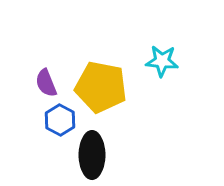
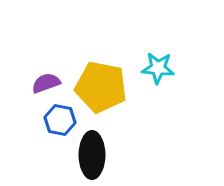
cyan star: moved 4 px left, 7 px down
purple semicircle: rotated 92 degrees clockwise
blue hexagon: rotated 16 degrees counterclockwise
